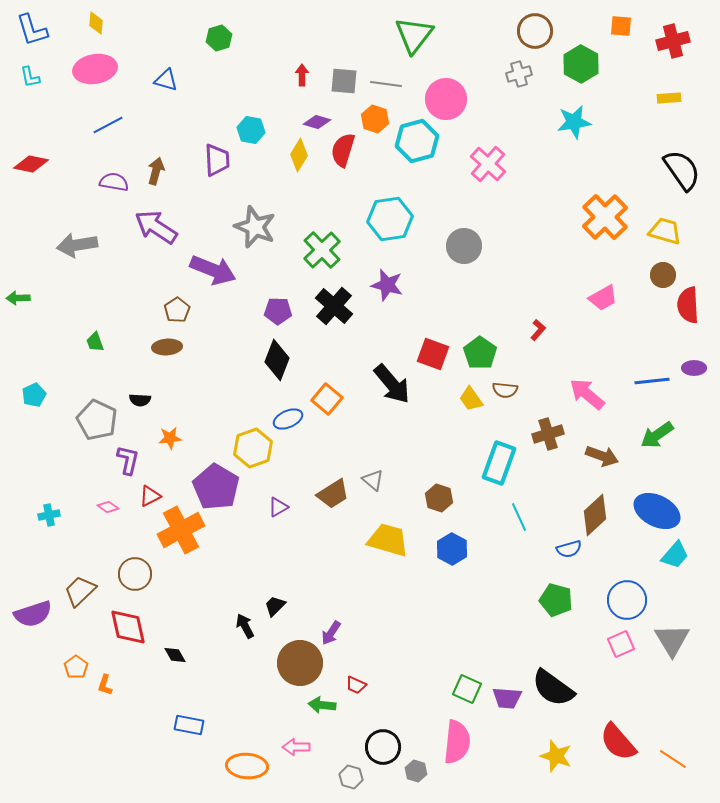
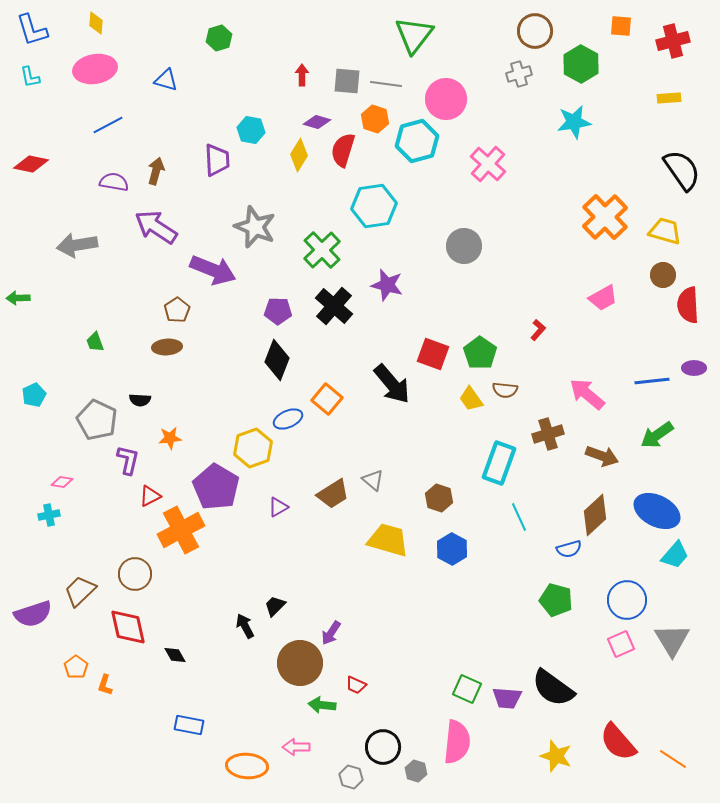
gray square at (344, 81): moved 3 px right
cyan hexagon at (390, 219): moved 16 px left, 13 px up
pink diamond at (108, 507): moved 46 px left, 25 px up; rotated 25 degrees counterclockwise
